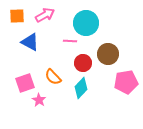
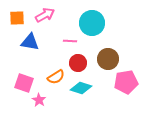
orange square: moved 2 px down
cyan circle: moved 6 px right
blue triangle: rotated 18 degrees counterclockwise
brown circle: moved 5 px down
red circle: moved 5 px left
orange semicircle: moved 3 px right; rotated 78 degrees counterclockwise
pink square: moved 1 px left; rotated 36 degrees clockwise
cyan diamond: rotated 65 degrees clockwise
